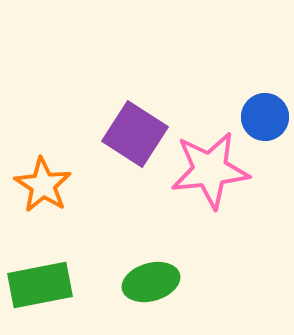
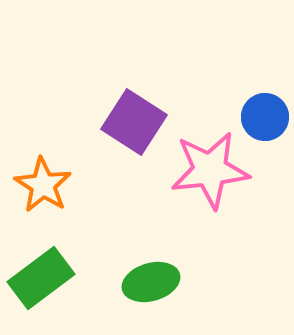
purple square: moved 1 px left, 12 px up
green rectangle: moved 1 px right, 7 px up; rotated 26 degrees counterclockwise
